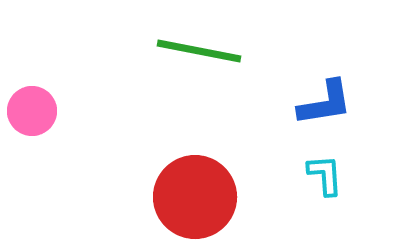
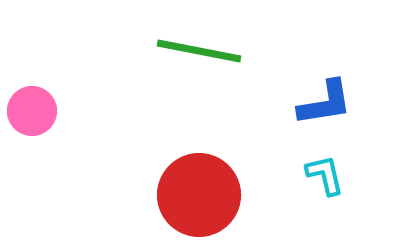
cyan L-shape: rotated 9 degrees counterclockwise
red circle: moved 4 px right, 2 px up
